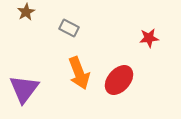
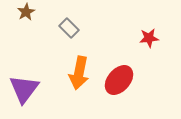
gray rectangle: rotated 18 degrees clockwise
orange arrow: rotated 32 degrees clockwise
